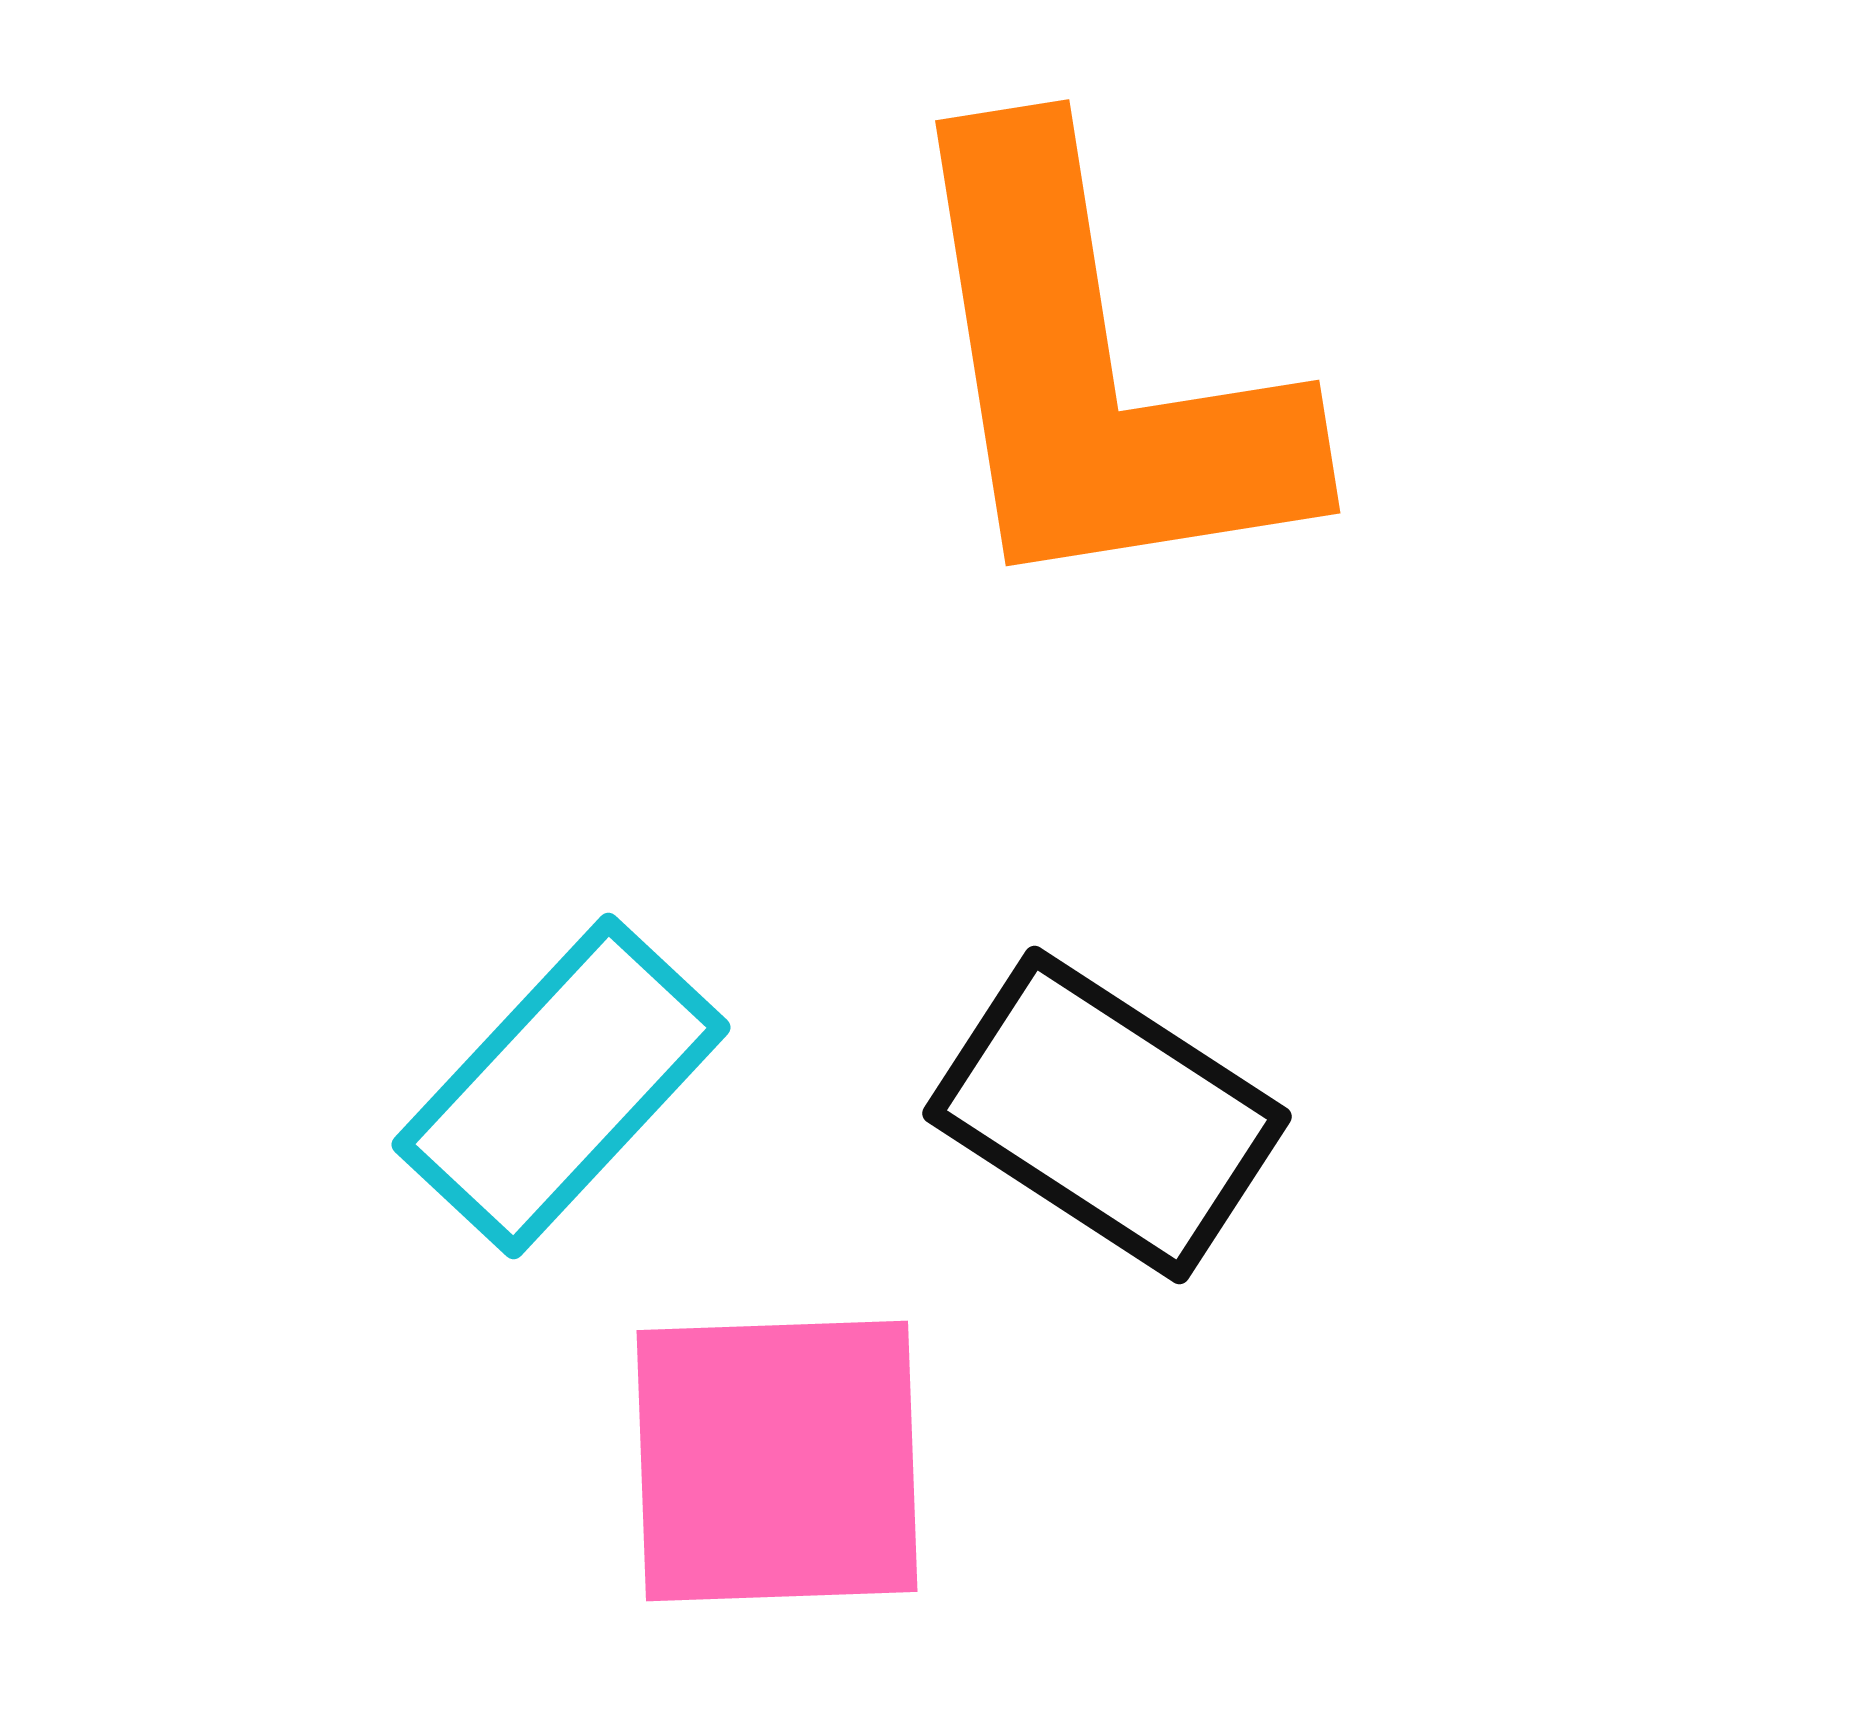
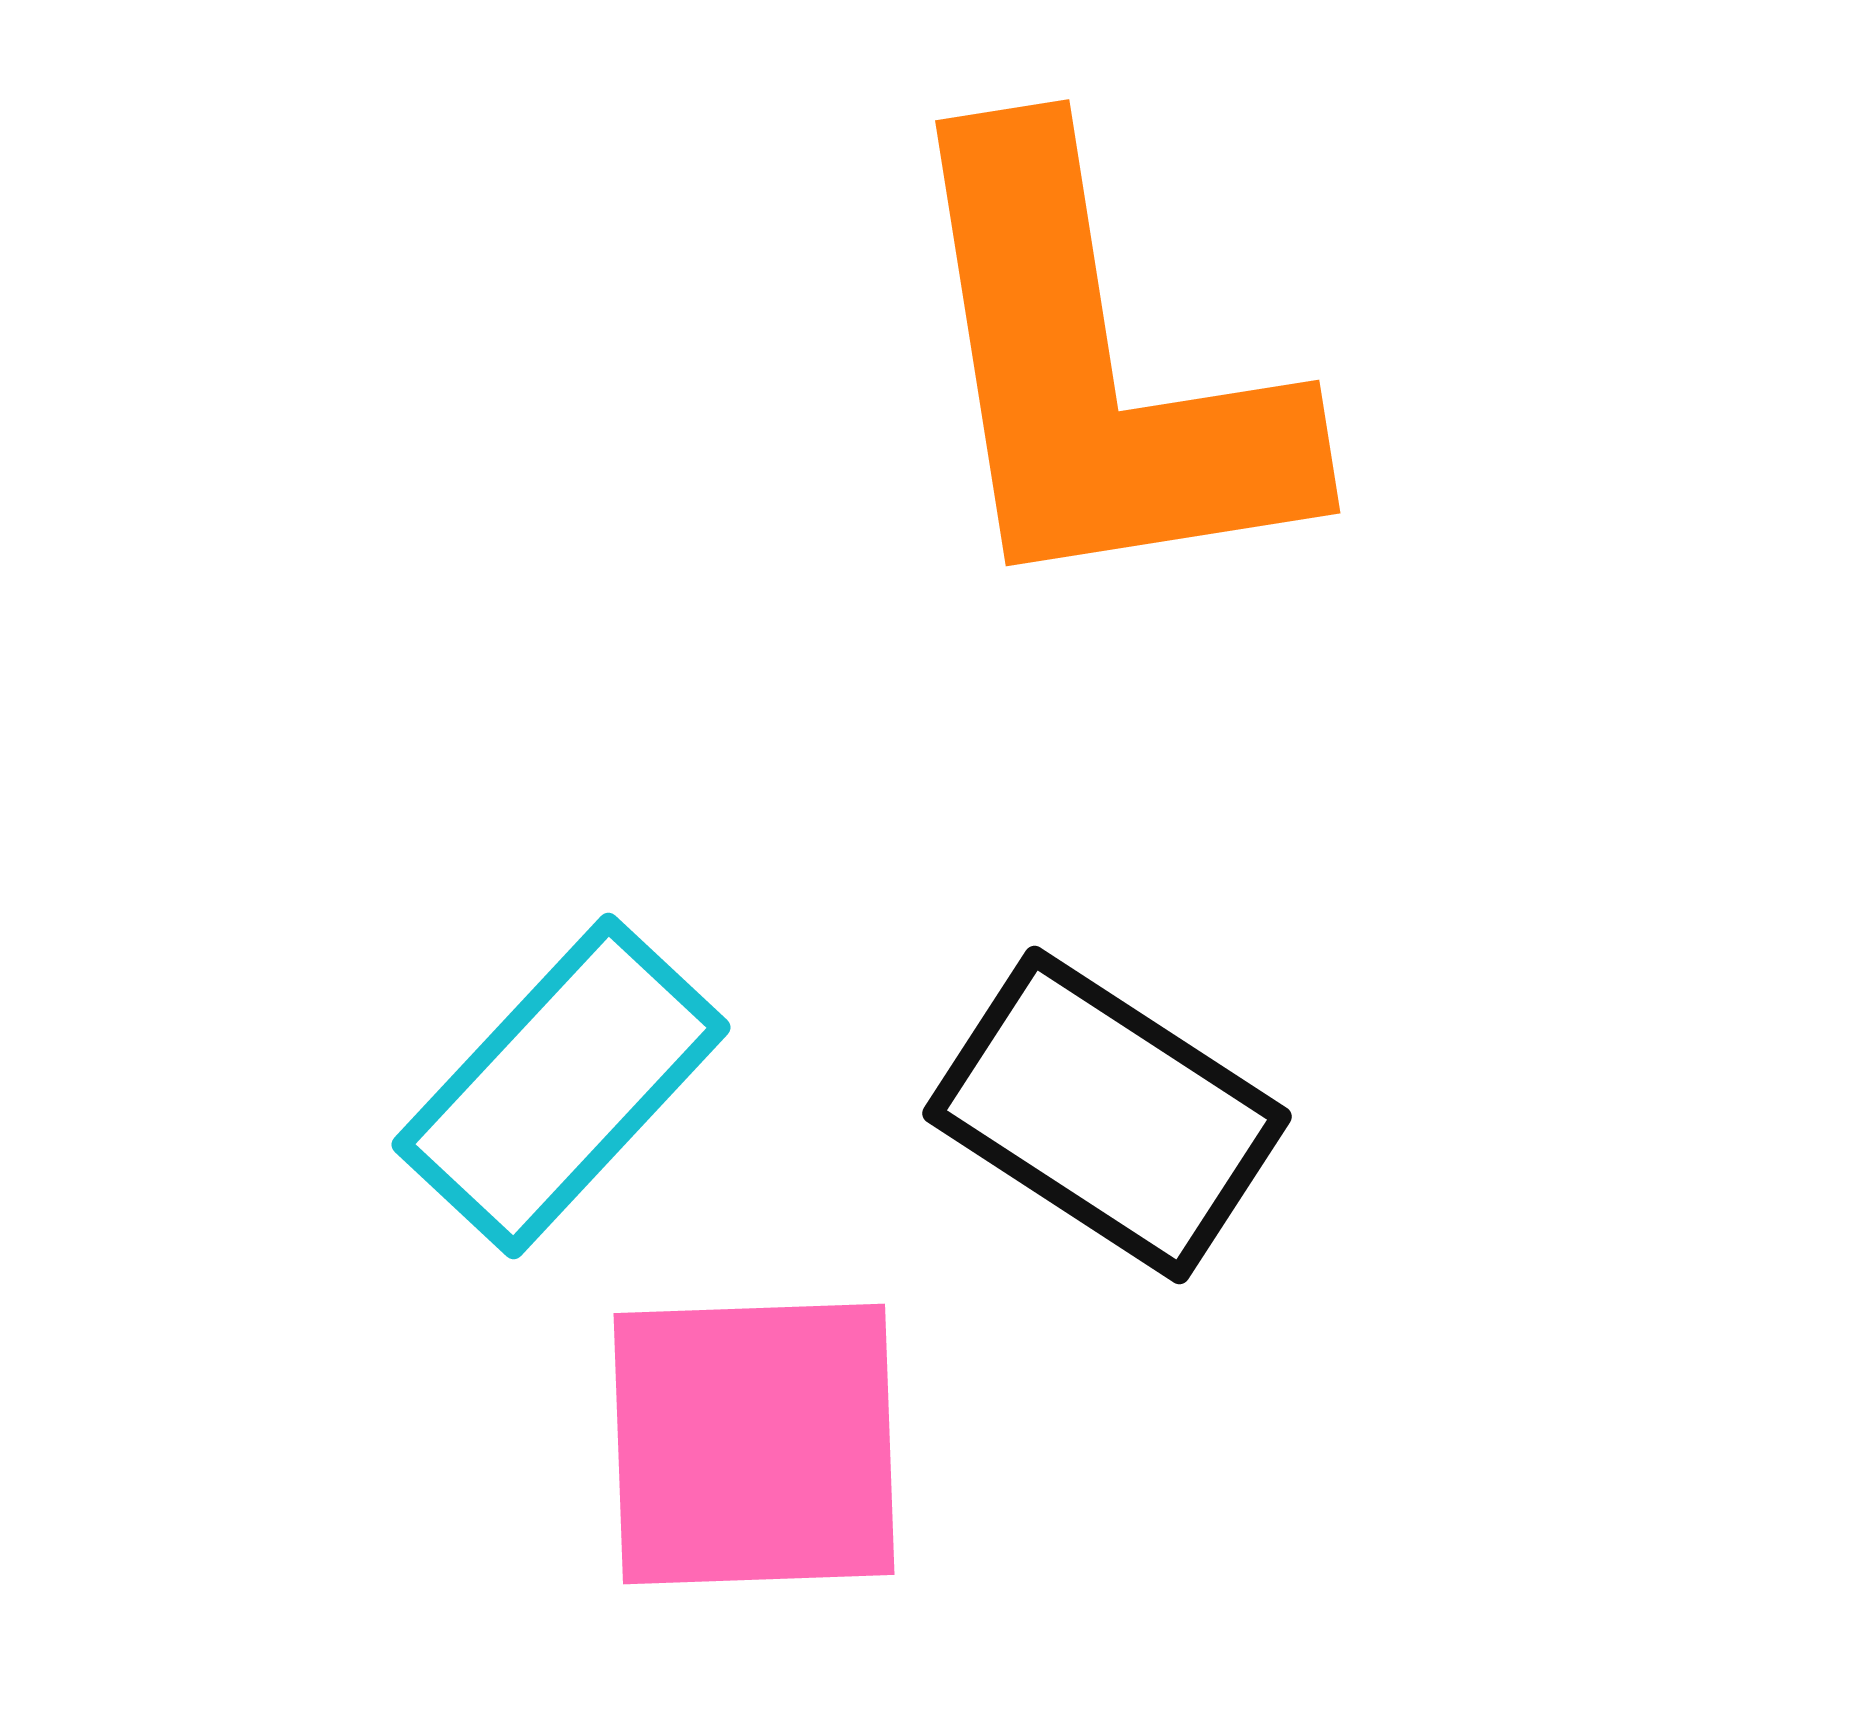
pink square: moved 23 px left, 17 px up
